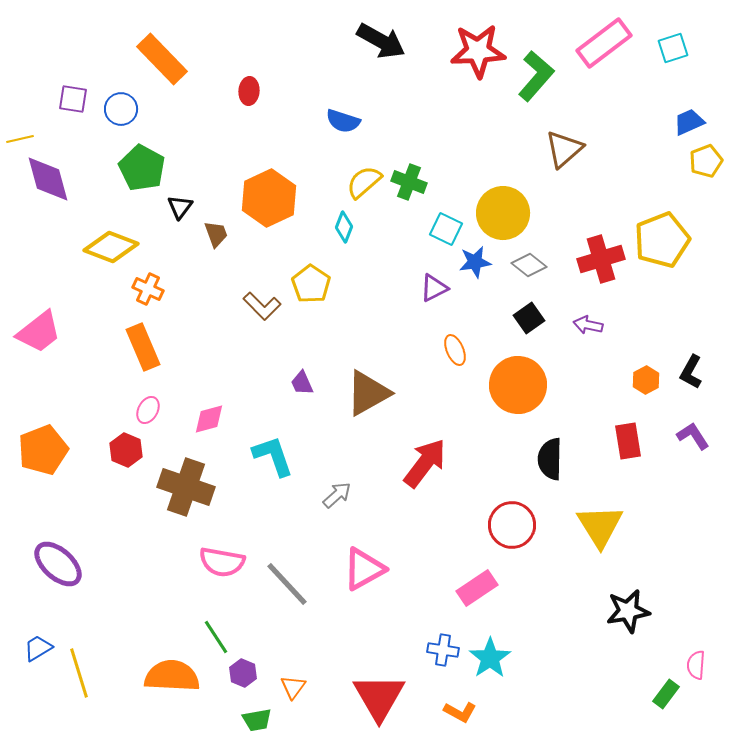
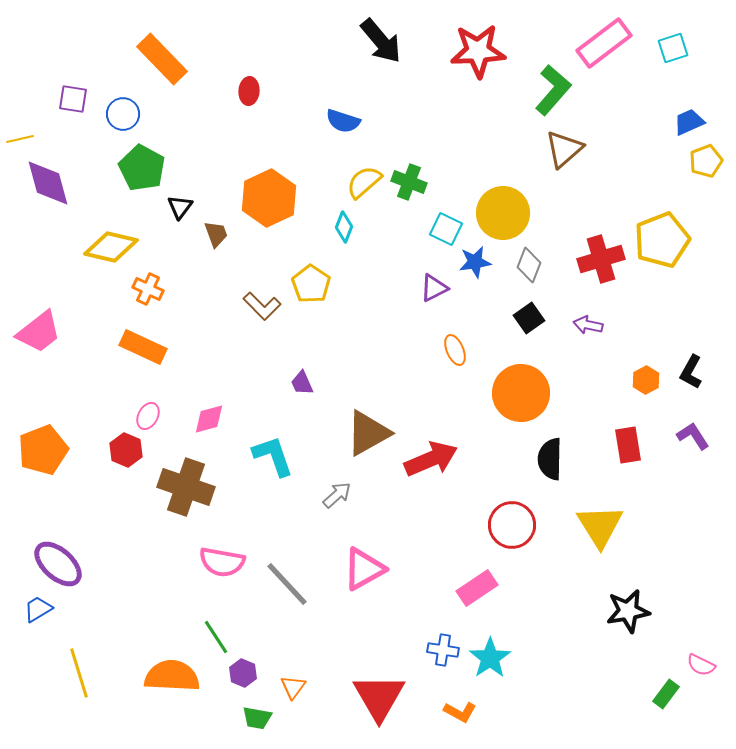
black arrow at (381, 41): rotated 21 degrees clockwise
green L-shape at (536, 76): moved 17 px right, 14 px down
blue circle at (121, 109): moved 2 px right, 5 px down
purple diamond at (48, 179): moved 4 px down
yellow diamond at (111, 247): rotated 8 degrees counterclockwise
gray diamond at (529, 265): rotated 72 degrees clockwise
orange rectangle at (143, 347): rotated 42 degrees counterclockwise
orange circle at (518, 385): moved 3 px right, 8 px down
brown triangle at (368, 393): moved 40 px down
pink ellipse at (148, 410): moved 6 px down
red rectangle at (628, 441): moved 4 px down
red arrow at (425, 463): moved 6 px right, 4 px up; rotated 30 degrees clockwise
blue trapezoid at (38, 648): moved 39 px up
pink semicircle at (696, 665): moved 5 px right; rotated 68 degrees counterclockwise
green trapezoid at (257, 720): moved 2 px up; rotated 20 degrees clockwise
